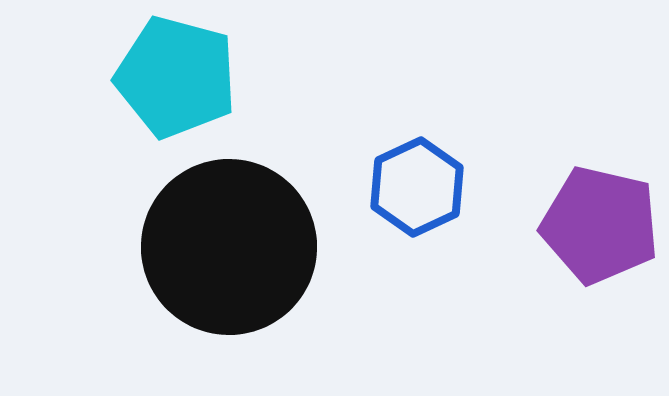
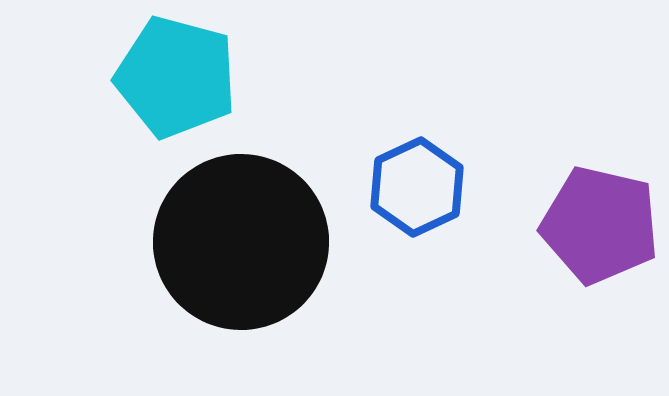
black circle: moved 12 px right, 5 px up
